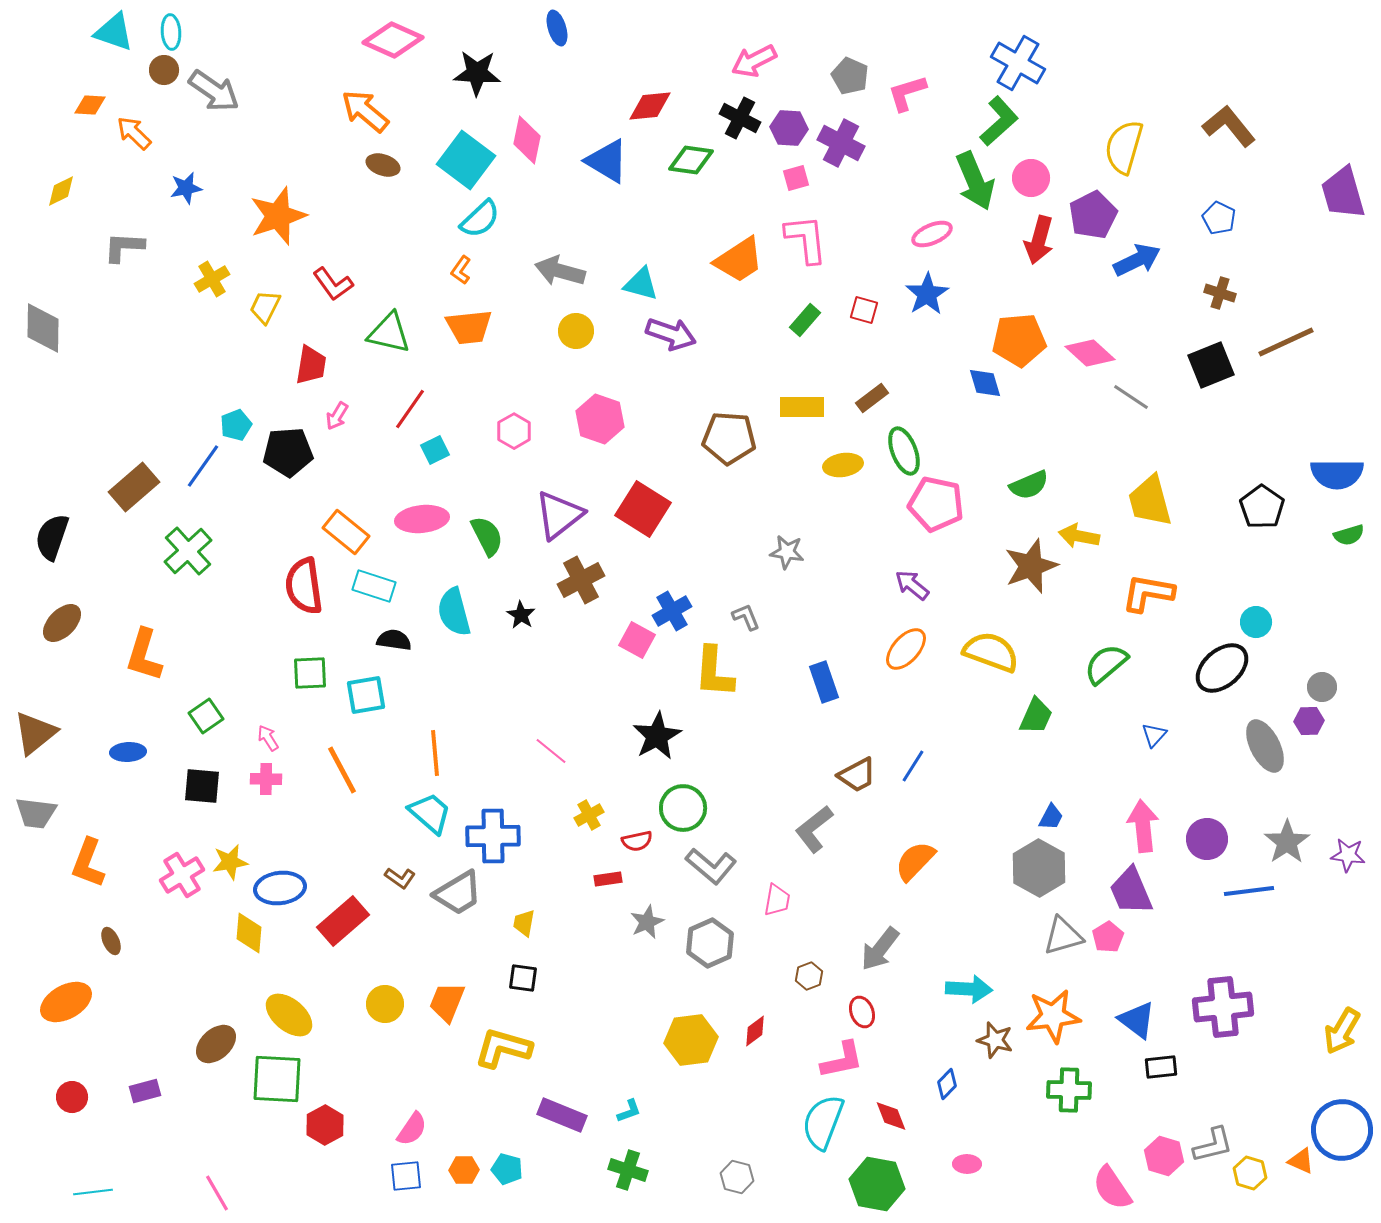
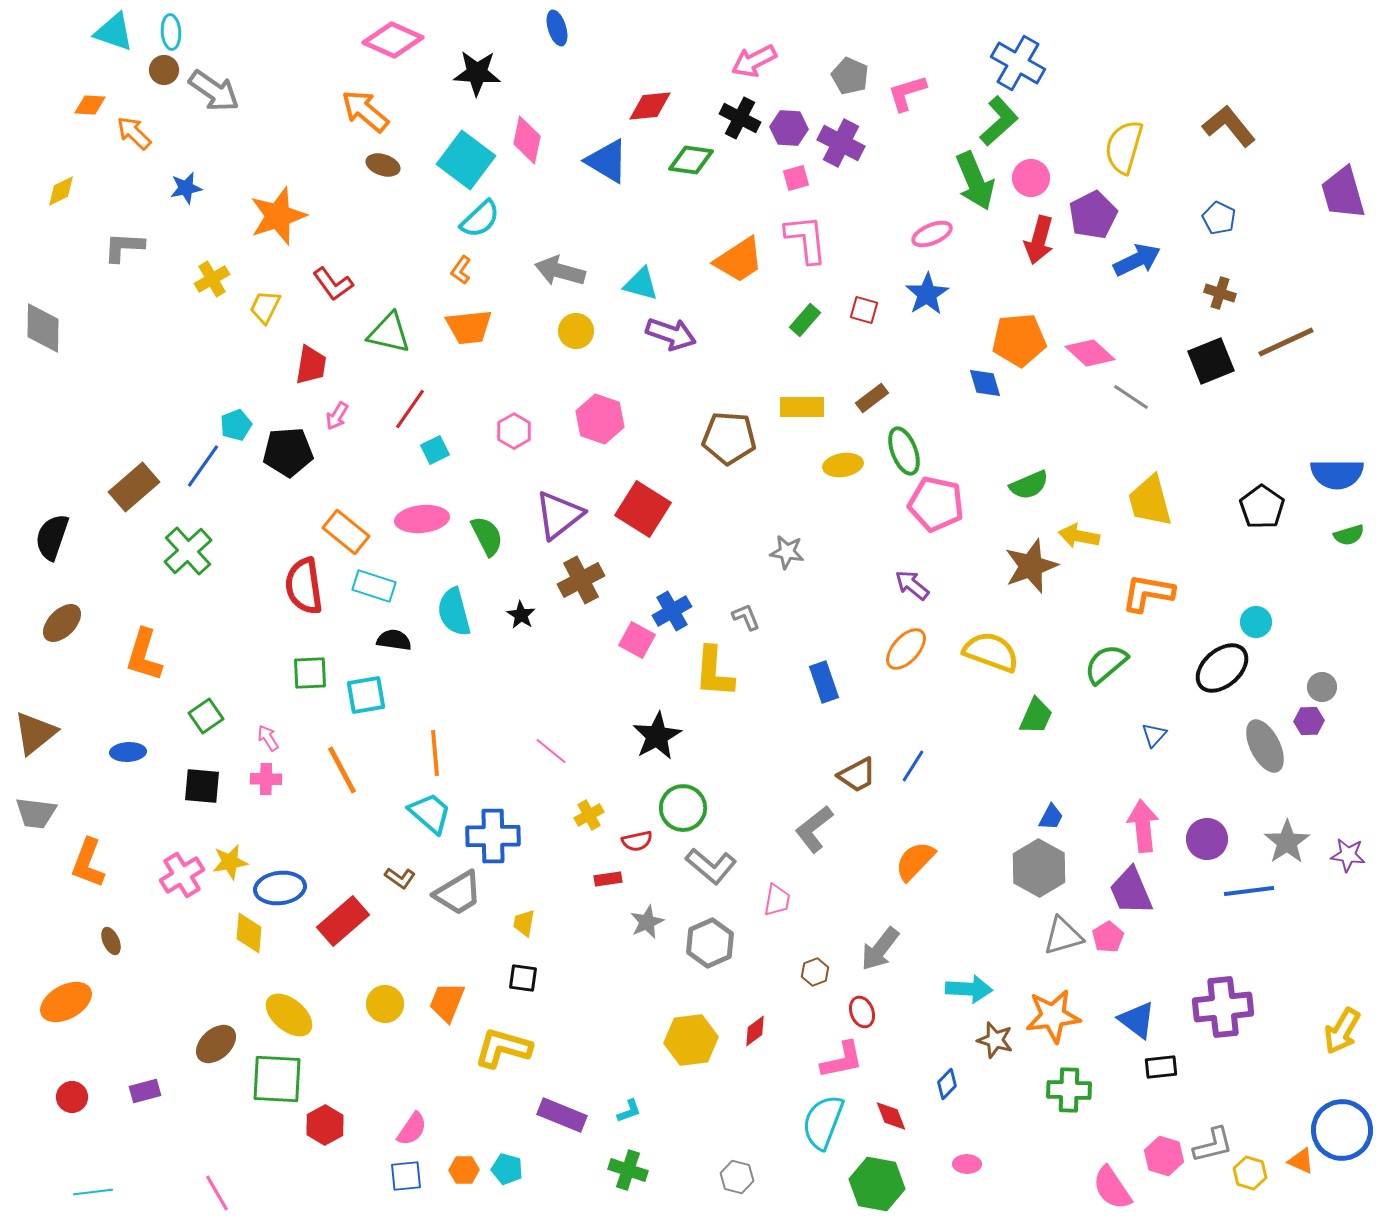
black square at (1211, 365): moved 4 px up
brown hexagon at (809, 976): moved 6 px right, 4 px up
